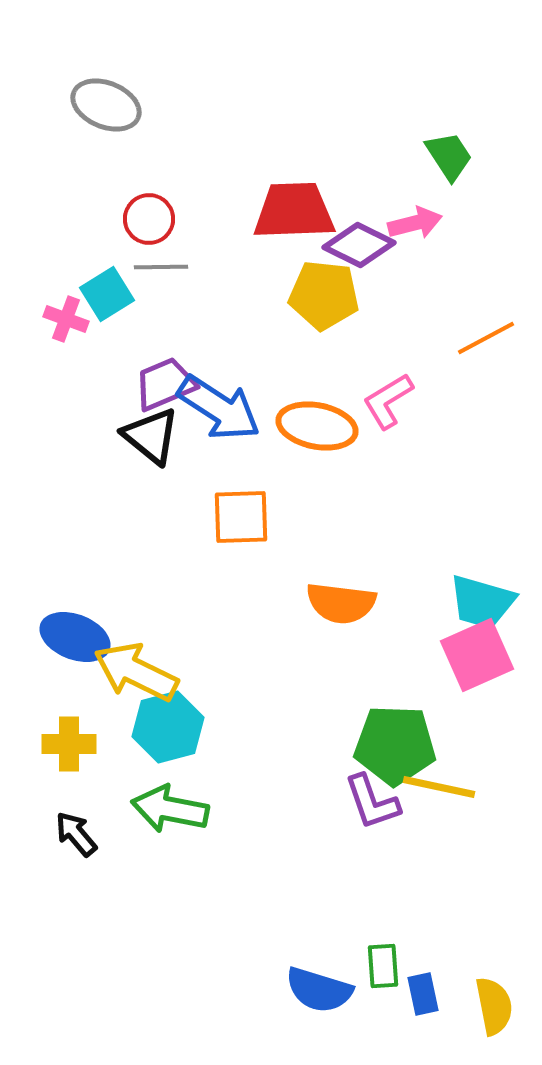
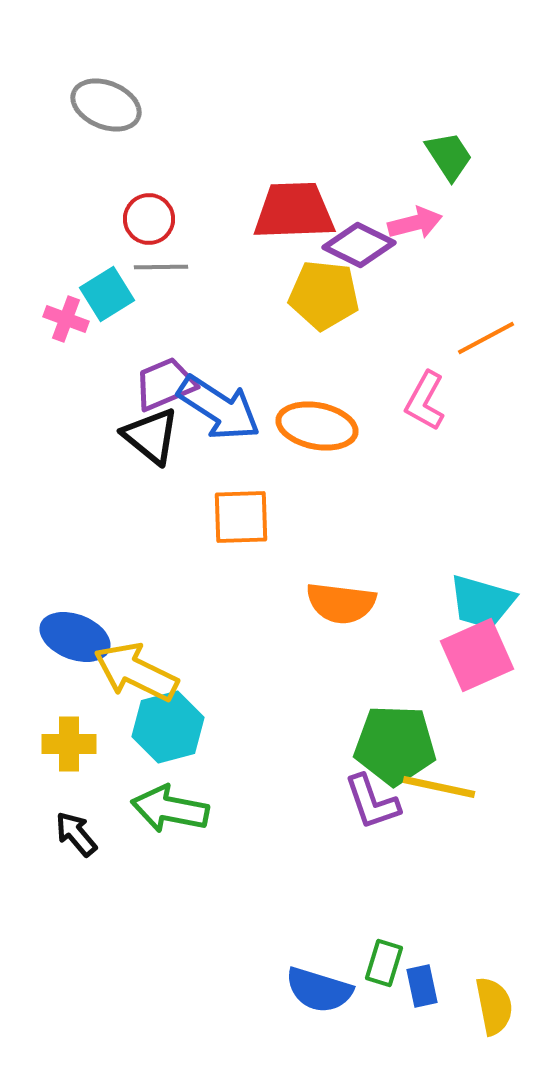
pink L-shape: moved 37 px right; rotated 30 degrees counterclockwise
green rectangle: moved 1 px right, 3 px up; rotated 21 degrees clockwise
blue rectangle: moved 1 px left, 8 px up
